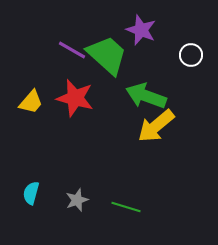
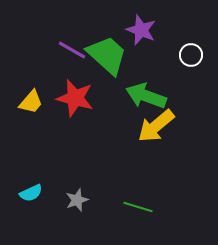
cyan semicircle: rotated 130 degrees counterclockwise
green line: moved 12 px right
